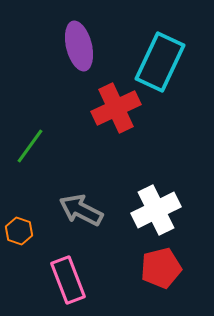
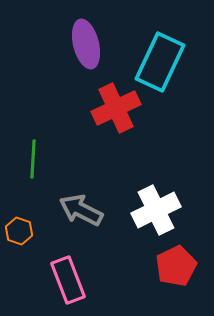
purple ellipse: moved 7 px right, 2 px up
green line: moved 3 px right, 13 px down; rotated 33 degrees counterclockwise
red pentagon: moved 15 px right, 2 px up; rotated 12 degrees counterclockwise
